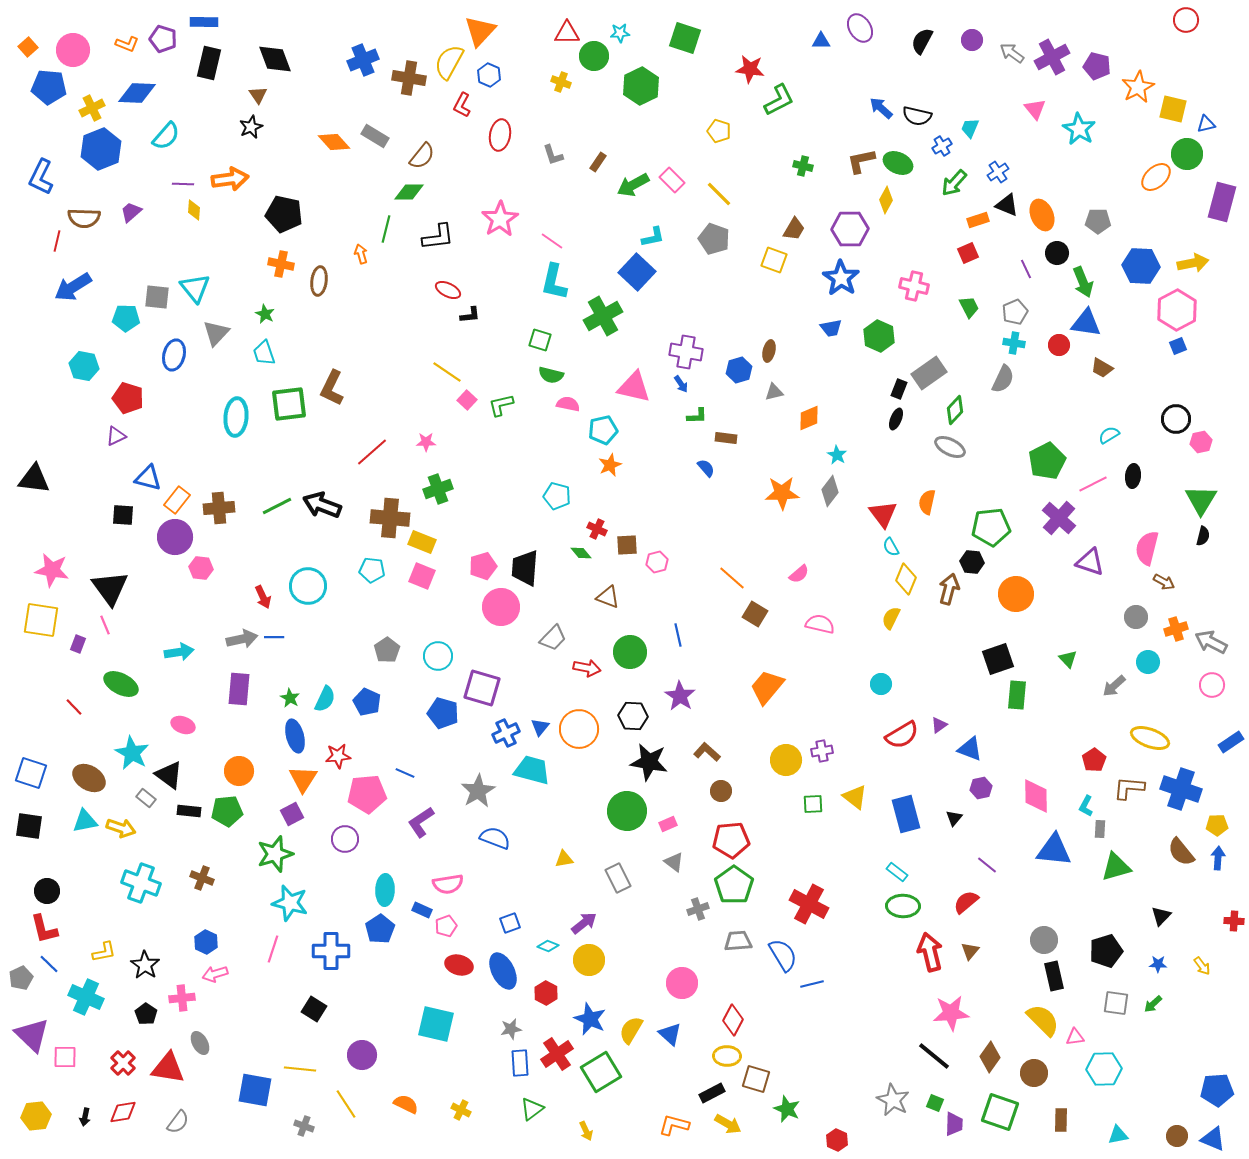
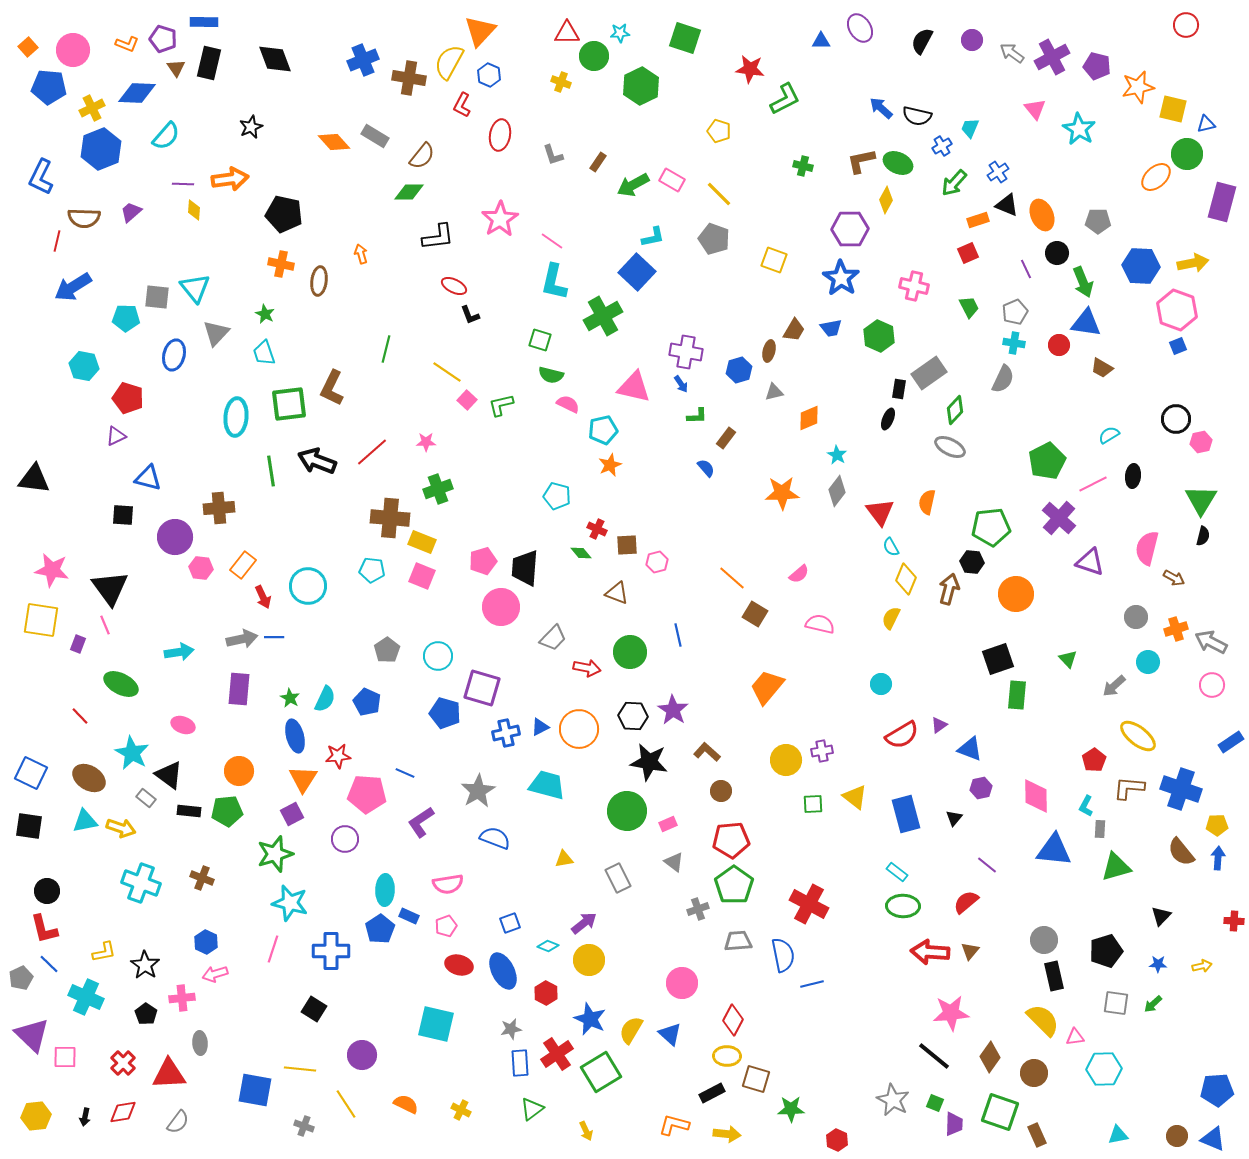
red circle at (1186, 20): moved 5 px down
orange star at (1138, 87): rotated 16 degrees clockwise
brown triangle at (258, 95): moved 82 px left, 27 px up
green L-shape at (779, 100): moved 6 px right, 1 px up
pink rectangle at (672, 180): rotated 15 degrees counterclockwise
green line at (386, 229): moved 120 px down
brown trapezoid at (794, 229): moved 101 px down
red ellipse at (448, 290): moved 6 px right, 4 px up
pink hexagon at (1177, 310): rotated 12 degrees counterclockwise
black L-shape at (470, 315): rotated 75 degrees clockwise
black rectangle at (899, 389): rotated 12 degrees counterclockwise
pink semicircle at (568, 404): rotated 15 degrees clockwise
black ellipse at (896, 419): moved 8 px left
brown rectangle at (726, 438): rotated 60 degrees counterclockwise
gray diamond at (830, 491): moved 7 px right
orange rectangle at (177, 500): moved 66 px right, 65 px down
black arrow at (322, 505): moved 5 px left, 44 px up
green line at (277, 506): moved 6 px left, 35 px up; rotated 72 degrees counterclockwise
red triangle at (883, 514): moved 3 px left, 2 px up
pink pentagon at (483, 566): moved 5 px up
brown arrow at (1164, 582): moved 10 px right, 4 px up
brown triangle at (608, 597): moved 9 px right, 4 px up
purple star at (680, 696): moved 7 px left, 14 px down
red line at (74, 707): moved 6 px right, 9 px down
blue pentagon at (443, 713): moved 2 px right
blue triangle at (540, 727): rotated 24 degrees clockwise
blue cross at (506, 733): rotated 12 degrees clockwise
yellow ellipse at (1150, 738): moved 12 px left, 2 px up; rotated 18 degrees clockwise
cyan trapezoid at (532, 770): moved 15 px right, 15 px down
blue square at (31, 773): rotated 8 degrees clockwise
pink pentagon at (367, 794): rotated 9 degrees clockwise
blue rectangle at (422, 910): moved 13 px left, 6 px down
red arrow at (930, 952): rotated 72 degrees counterclockwise
blue semicircle at (783, 955): rotated 20 degrees clockwise
yellow arrow at (1202, 966): rotated 66 degrees counterclockwise
gray ellipse at (200, 1043): rotated 25 degrees clockwise
red triangle at (168, 1068): moved 1 px right, 6 px down; rotated 12 degrees counterclockwise
green star at (787, 1109): moved 4 px right; rotated 24 degrees counterclockwise
brown rectangle at (1061, 1120): moved 24 px left, 15 px down; rotated 25 degrees counterclockwise
yellow arrow at (728, 1124): moved 1 px left, 10 px down; rotated 24 degrees counterclockwise
